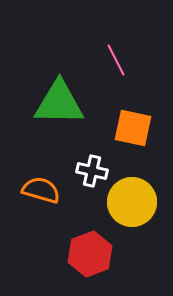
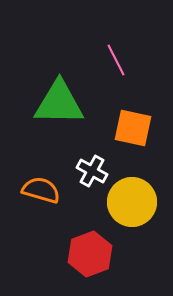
white cross: rotated 16 degrees clockwise
